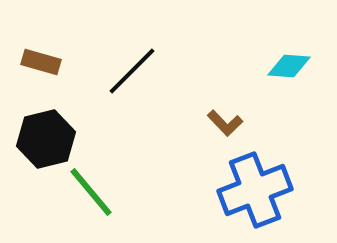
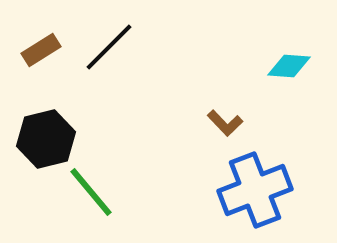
brown rectangle: moved 12 px up; rotated 48 degrees counterclockwise
black line: moved 23 px left, 24 px up
